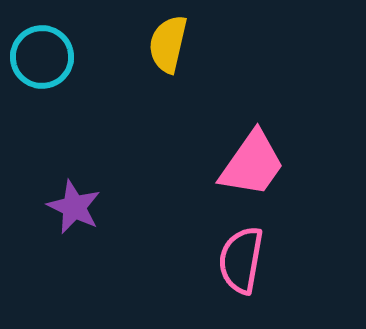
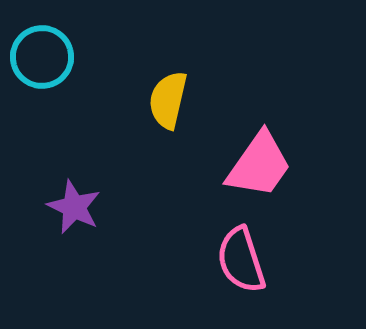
yellow semicircle: moved 56 px down
pink trapezoid: moved 7 px right, 1 px down
pink semicircle: rotated 28 degrees counterclockwise
